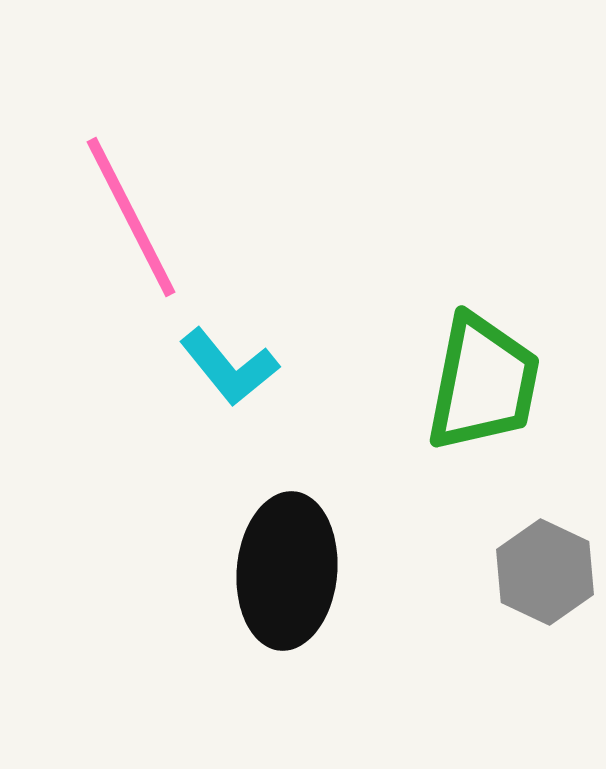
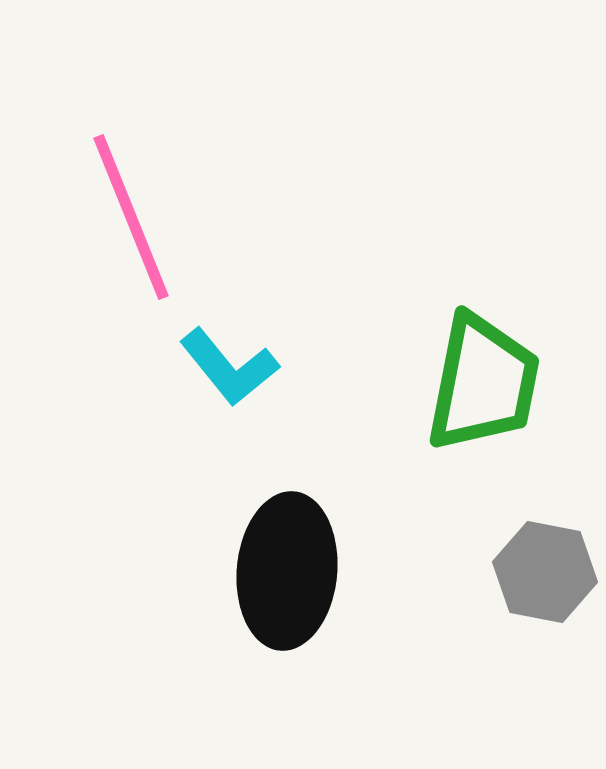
pink line: rotated 5 degrees clockwise
gray hexagon: rotated 14 degrees counterclockwise
